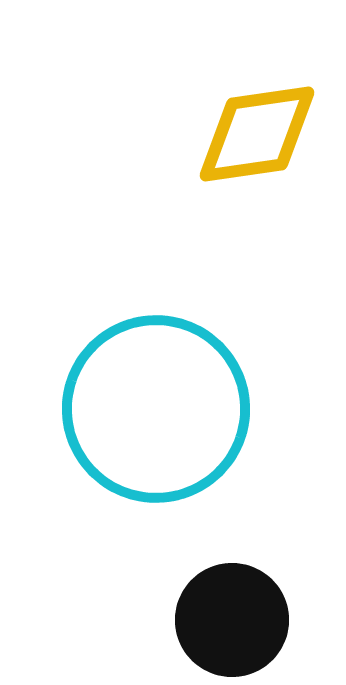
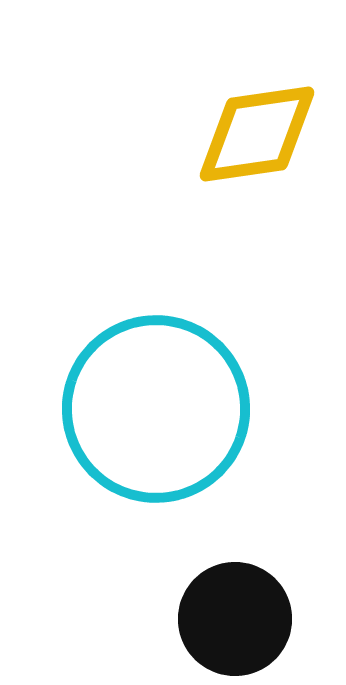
black circle: moved 3 px right, 1 px up
